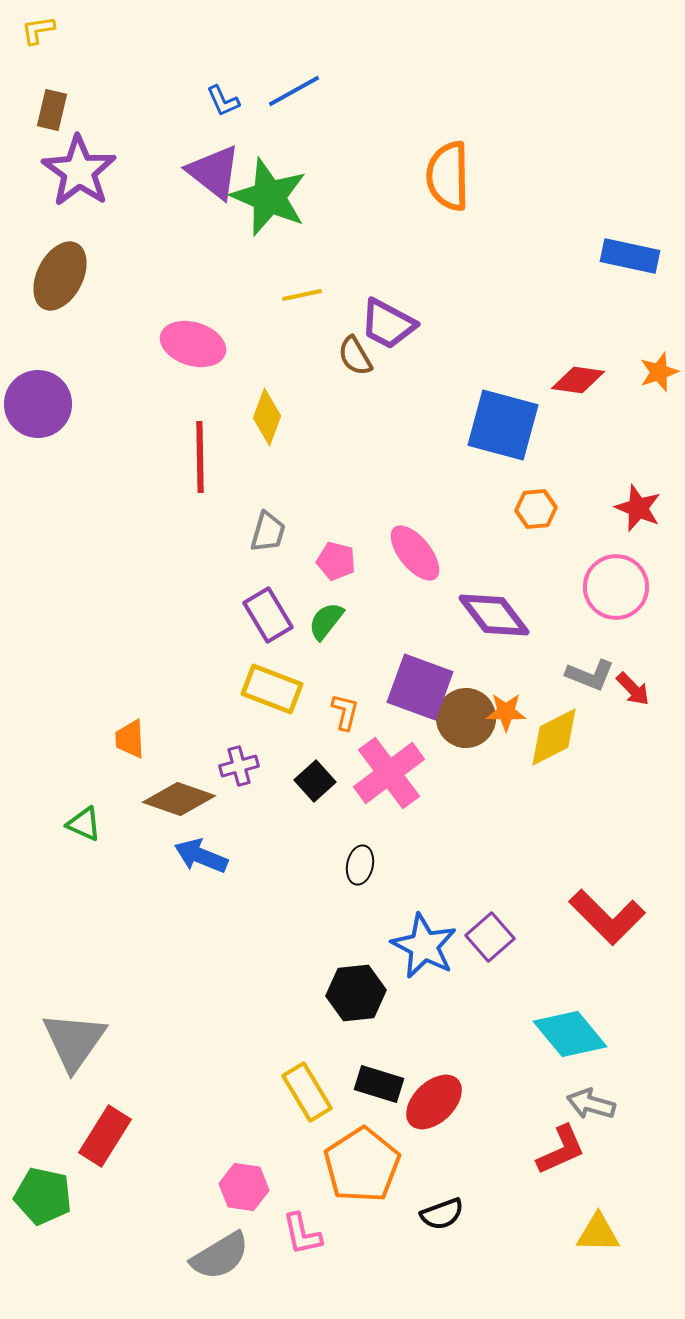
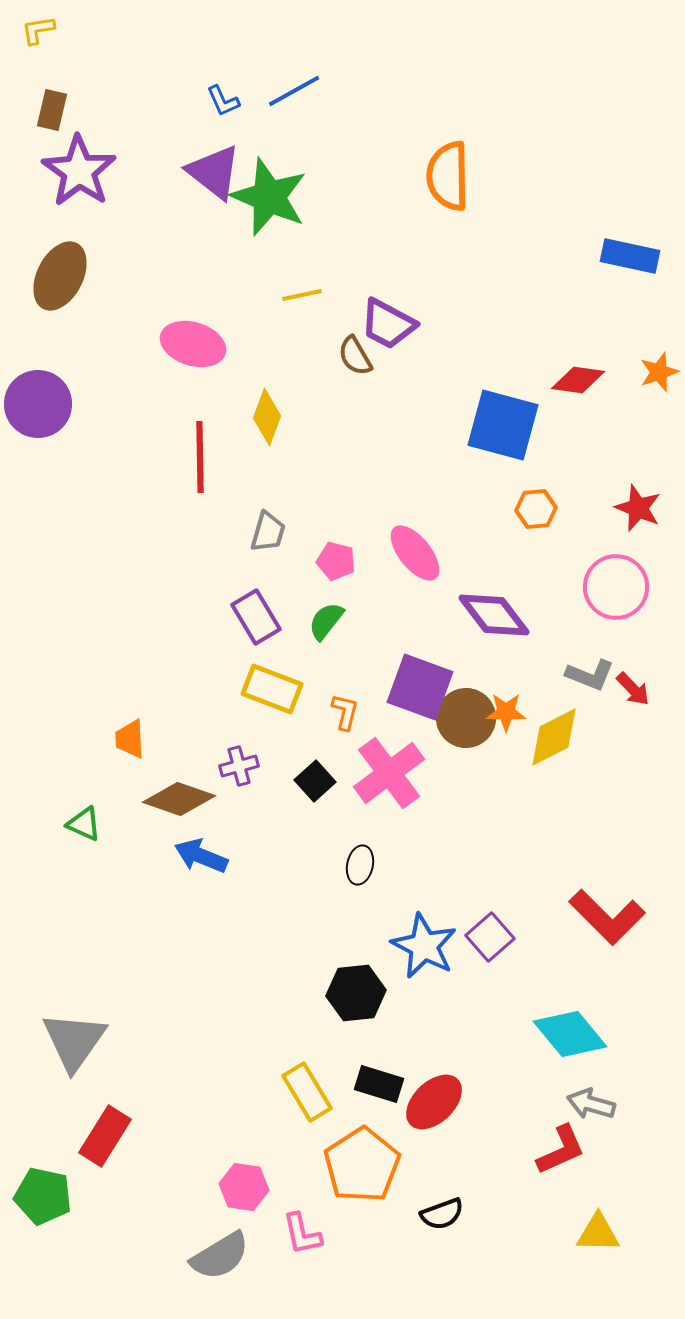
purple rectangle at (268, 615): moved 12 px left, 2 px down
